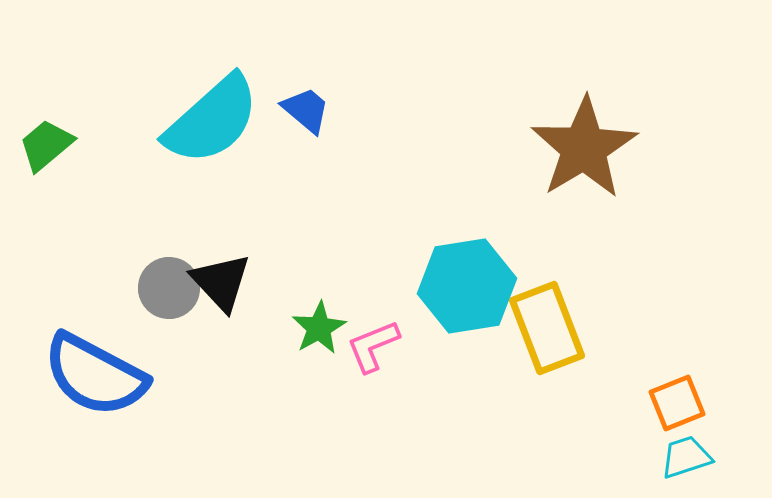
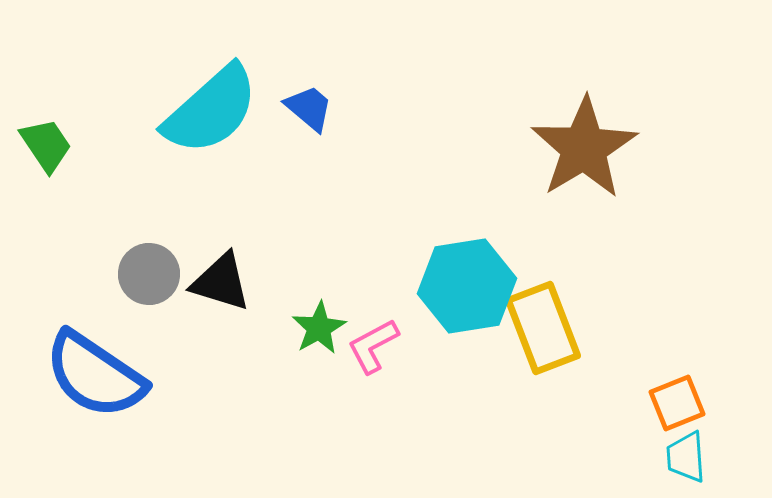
blue trapezoid: moved 3 px right, 2 px up
cyan semicircle: moved 1 px left, 10 px up
green trapezoid: rotated 96 degrees clockwise
black triangle: rotated 30 degrees counterclockwise
gray circle: moved 20 px left, 14 px up
yellow rectangle: moved 4 px left
pink L-shape: rotated 6 degrees counterclockwise
blue semicircle: rotated 6 degrees clockwise
cyan trapezoid: rotated 76 degrees counterclockwise
